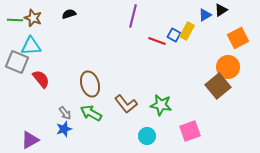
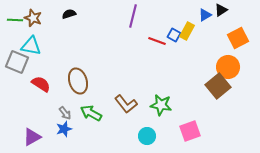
cyan triangle: rotated 15 degrees clockwise
red semicircle: moved 5 px down; rotated 18 degrees counterclockwise
brown ellipse: moved 12 px left, 3 px up
purple triangle: moved 2 px right, 3 px up
